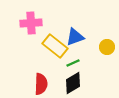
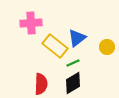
blue triangle: moved 2 px right, 1 px down; rotated 18 degrees counterclockwise
